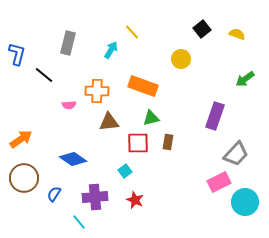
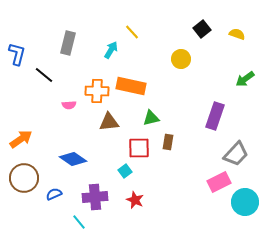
orange rectangle: moved 12 px left; rotated 8 degrees counterclockwise
red square: moved 1 px right, 5 px down
blue semicircle: rotated 35 degrees clockwise
